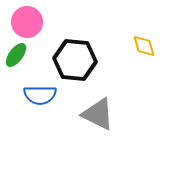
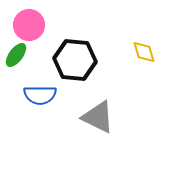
pink circle: moved 2 px right, 3 px down
yellow diamond: moved 6 px down
gray triangle: moved 3 px down
